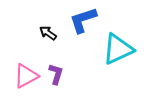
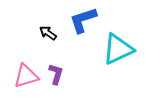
pink triangle: rotated 12 degrees clockwise
